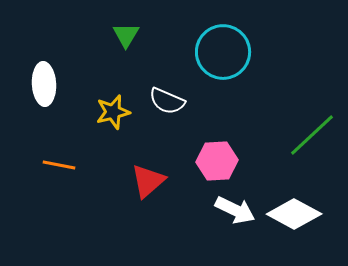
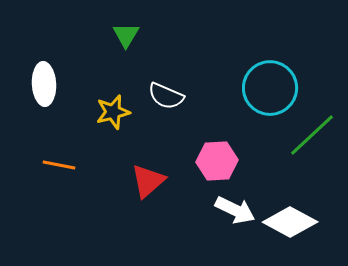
cyan circle: moved 47 px right, 36 px down
white semicircle: moved 1 px left, 5 px up
white diamond: moved 4 px left, 8 px down
